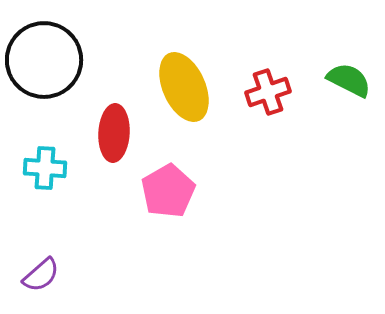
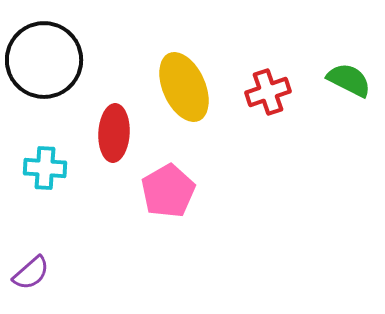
purple semicircle: moved 10 px left, 2 px up
